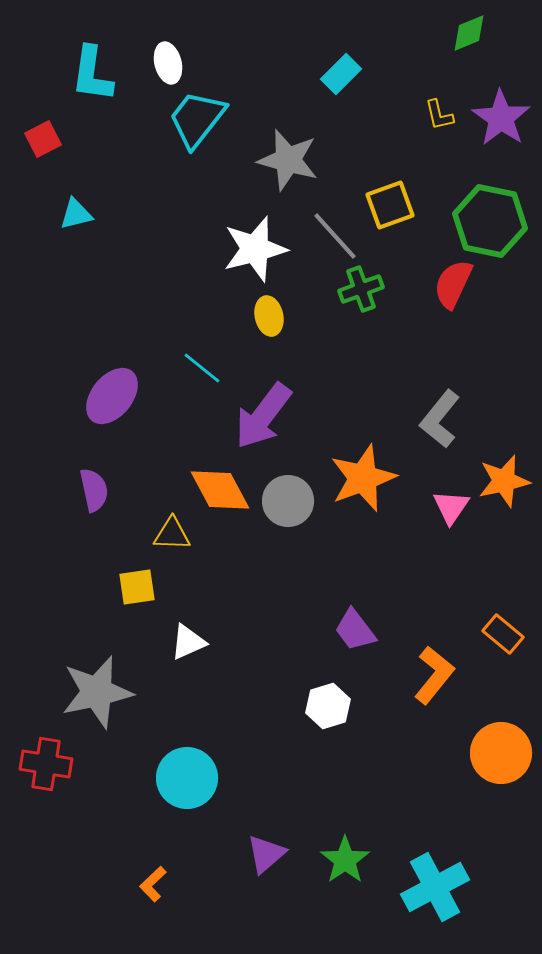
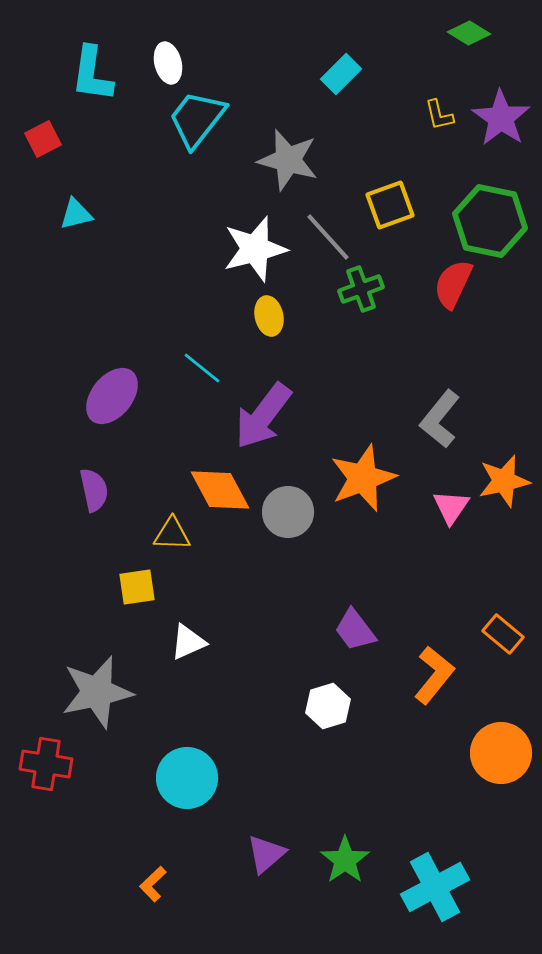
green diamond at (469, 33): rotated 54 degrees clockwise
gray line at (335, 236): moved 7 px left, 1 px down
gray circle at (288, 501): moved 11 px down
